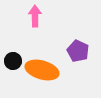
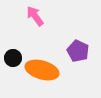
pink arrow: rotated 35 degrees counterclockwise
black circle: moved 3 px up
